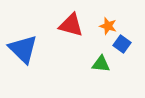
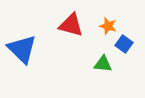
blue square: moved 2 px right
blue triangle: moved 1 px left
green triangle: moved 2 px right
